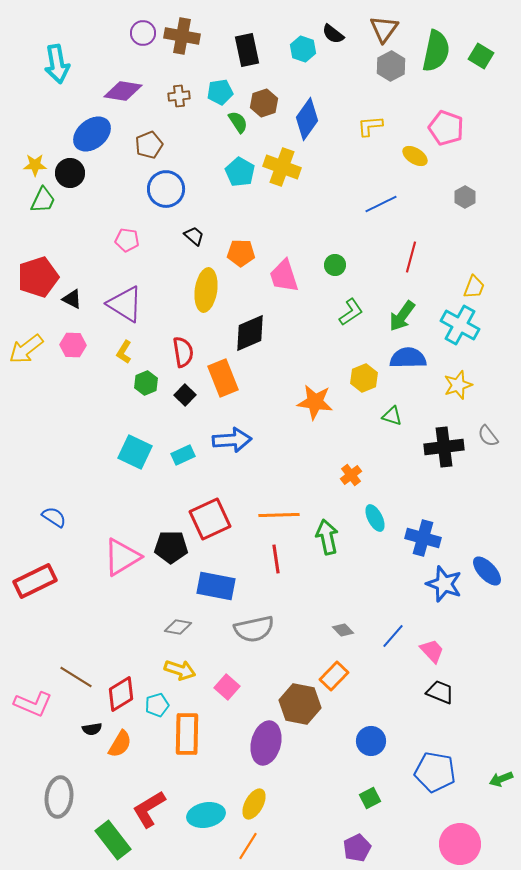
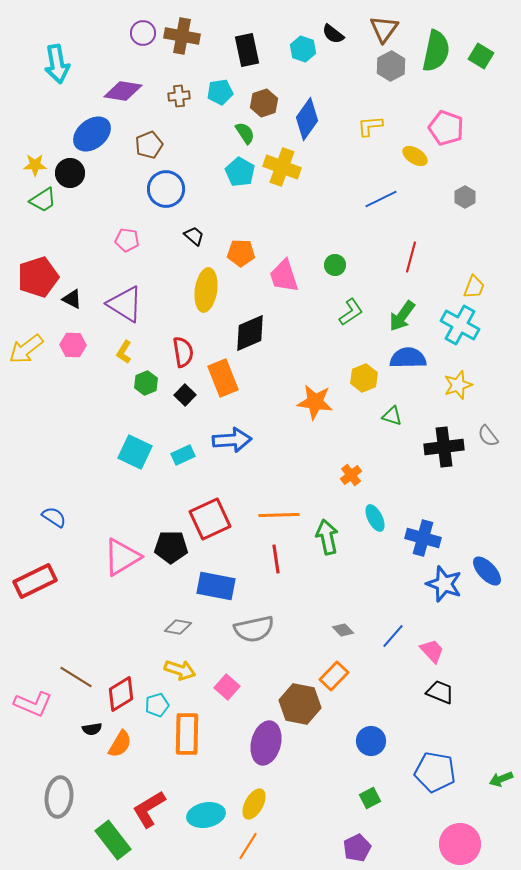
green semicircle at (238, 122): moved 7 px right, 11 px down
green trapezoid at (43, 200): rotated 32 degrees clockwise
blue line at (381, 204): moved 5 px up
